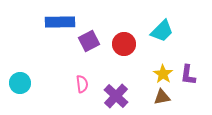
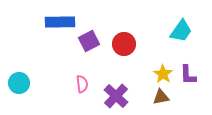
cyan trapezoid: moved 19 px right; rotated 10 degrees counterclockwise
purple L-shape: rotated 10 degrees counterclockwise
cyan circle: moved 1 px left
brown triangle: moved 1 px left
